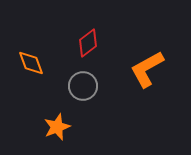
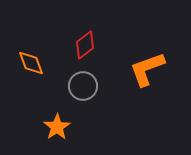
red diamond: moved 3 px left, 2 px down
orange L-shape: rotated 9 degrees clockwise
orange star: rotated 12 degrees counterclockwise
